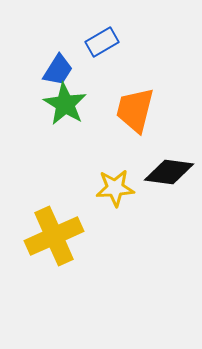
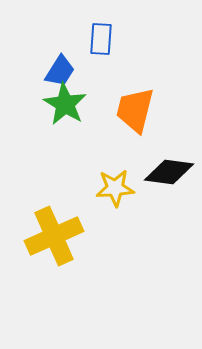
blue rectangle: moved 1 px left, 3 px up; rotated 56 degrees counterclockwise
blue trapezoid: moved 2 px right, 1 px down
